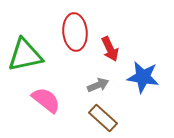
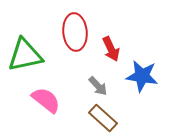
red arrow: moved 1 px right
blue star: moved 1 px left, 1 px up
gray arrow: moved 1 px down; rotated 70 degrees clockwise
